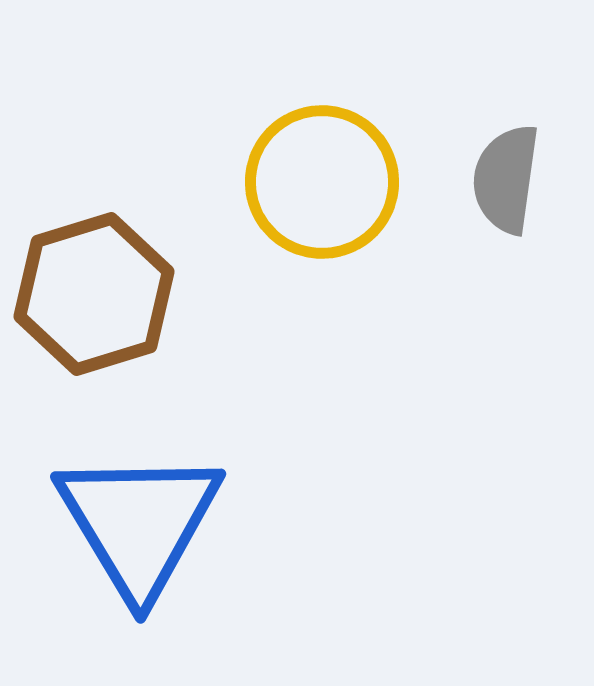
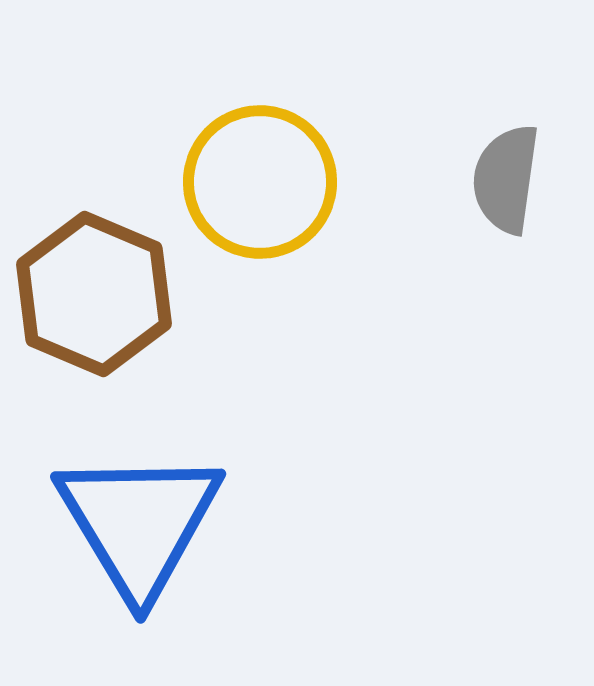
yellow circle: moved 62 px left
brown hexagon: rotated 20 degrees counterclockwise
